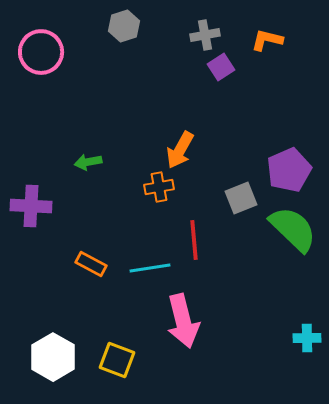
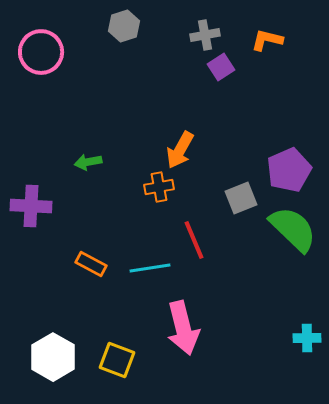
red line: rotated 18 degrees counterclockwise
pink arrow: moved 7 px down
